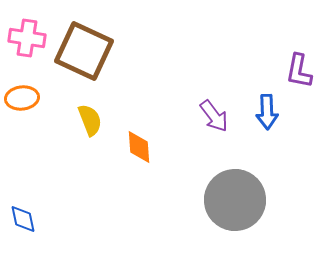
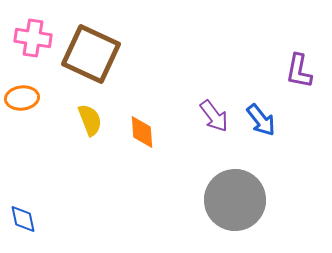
pink cross: moved 6 px right
brown square: moved 7 px right, 3 px down
blue arrow: moved 6 px left, 8 px down; rotated 36 degrees counterclockwise
orange diamond: moved 3 px right, 15 px up
